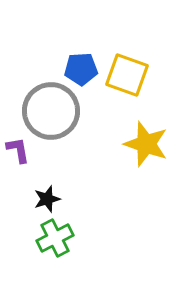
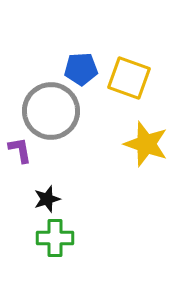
yellow square: moved 2 px right, 3 px down
purple L-shape: moved 2 px right
green cross: rotated 27 degrees clockwise
